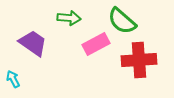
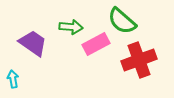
green arrow: moved 2 px right, 9 px down
red cross: rotated 16 degrees counterclockwise
cyan arrow: rotated 18 degrees clockwise
